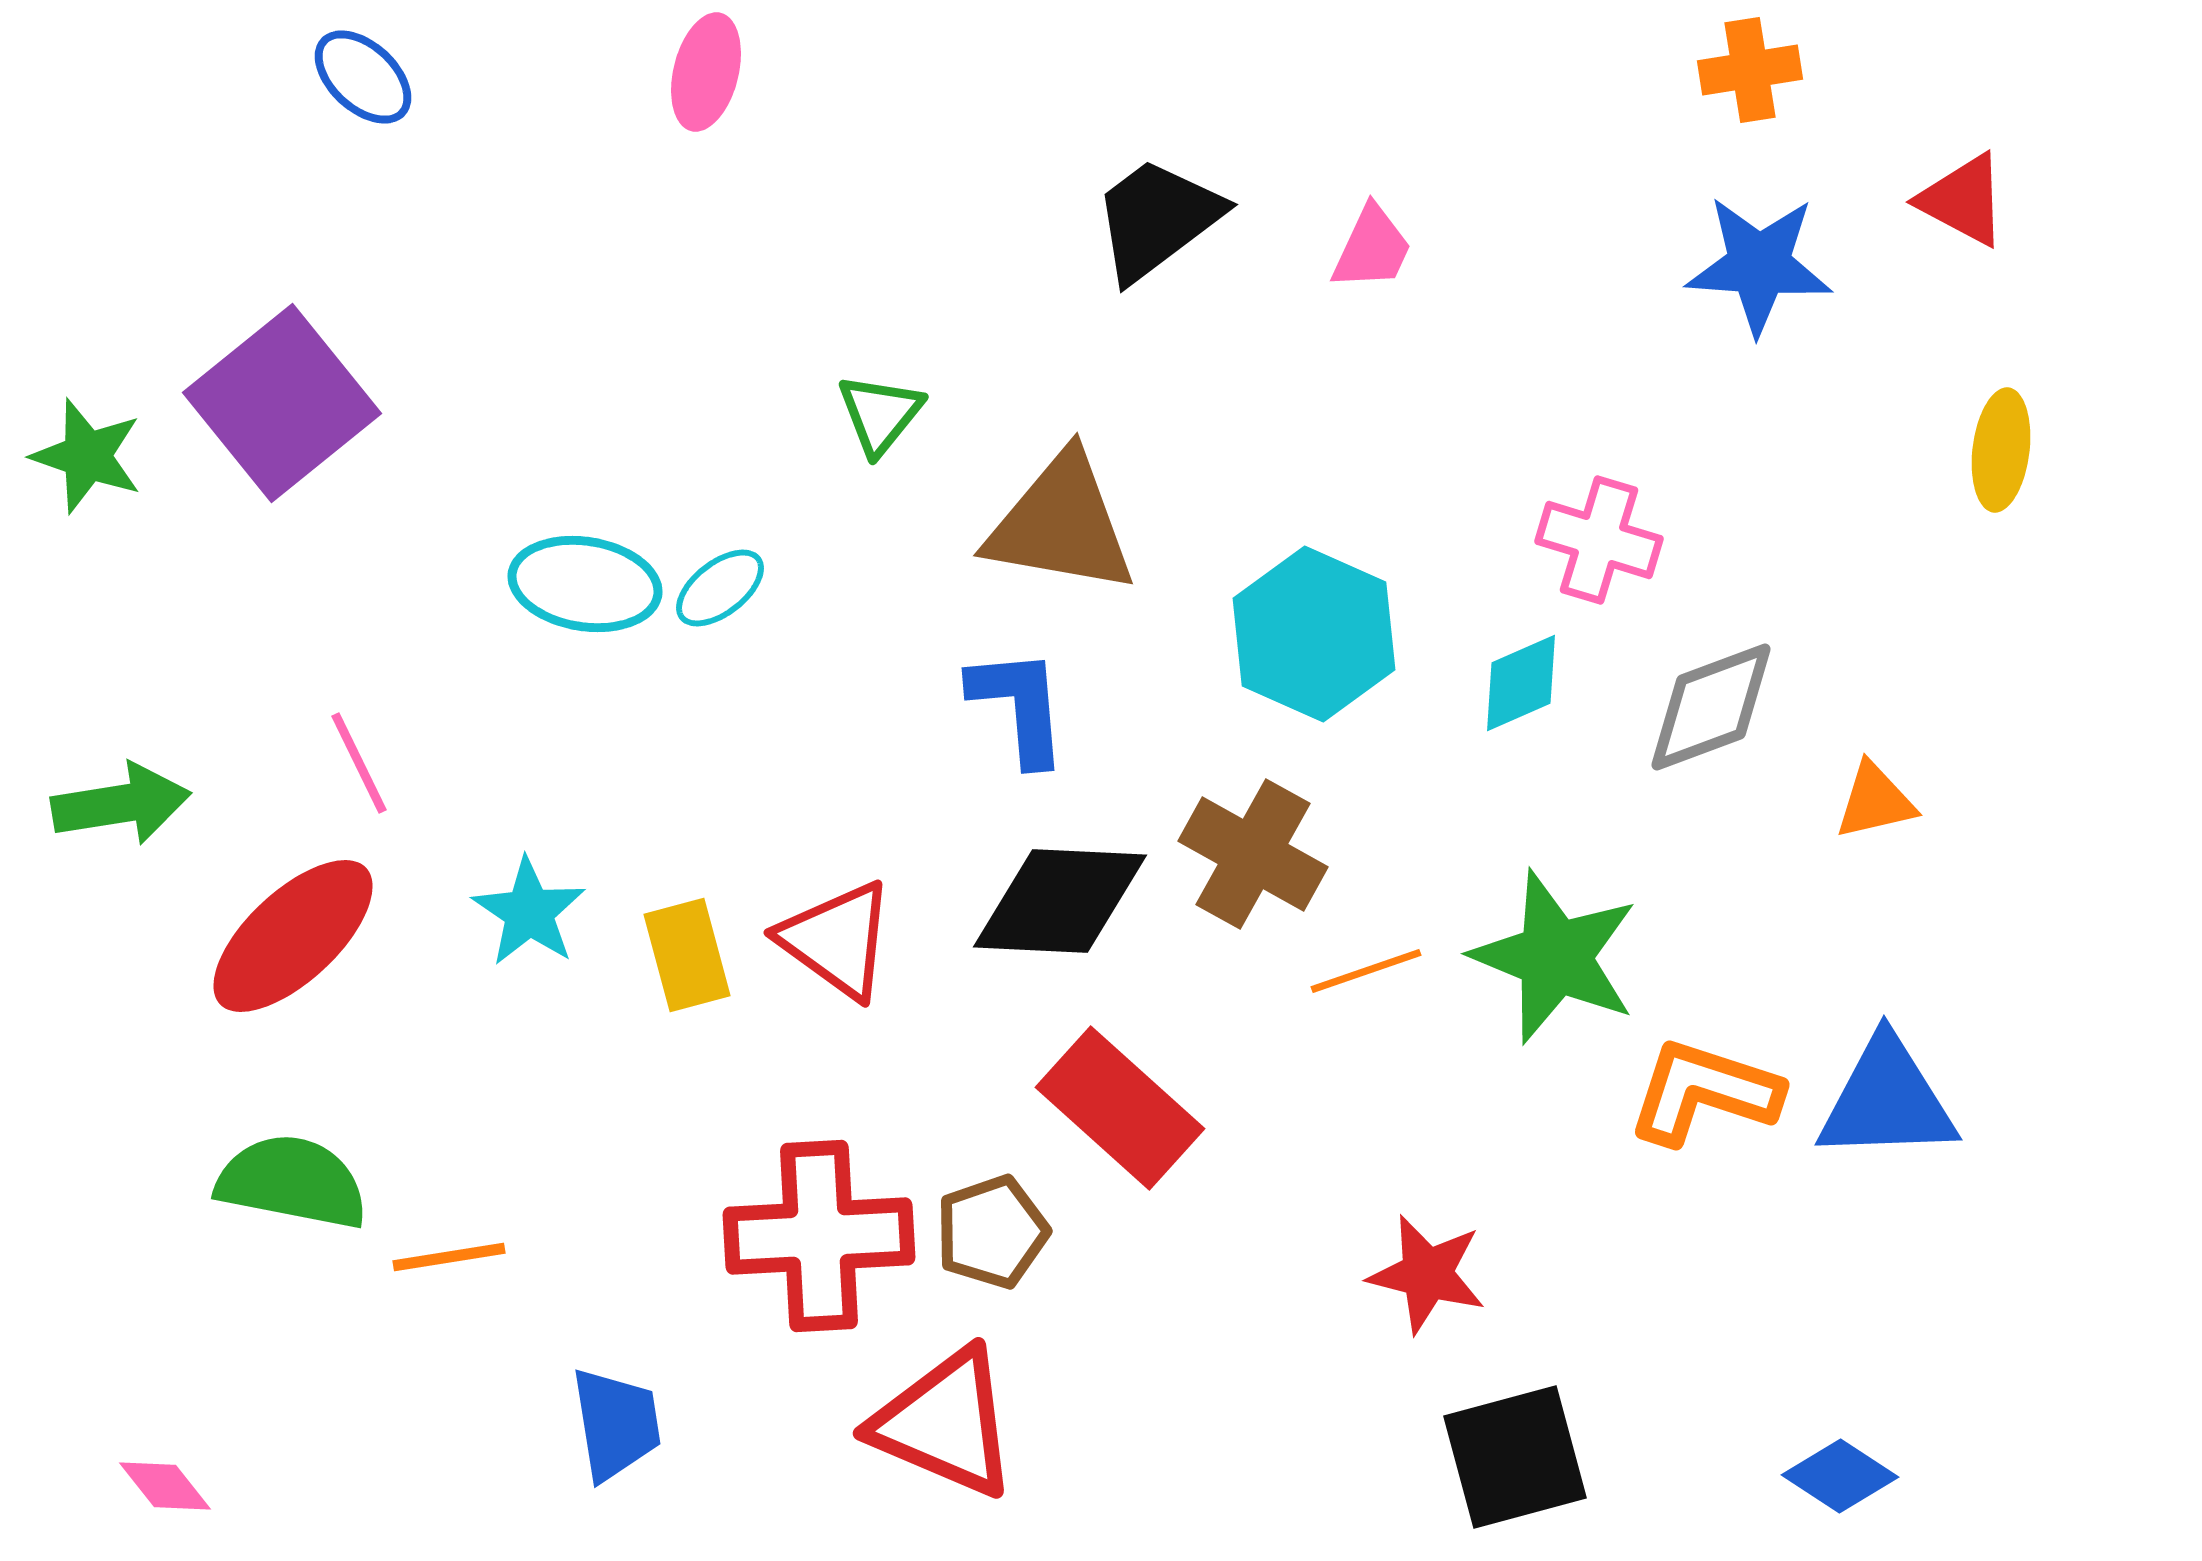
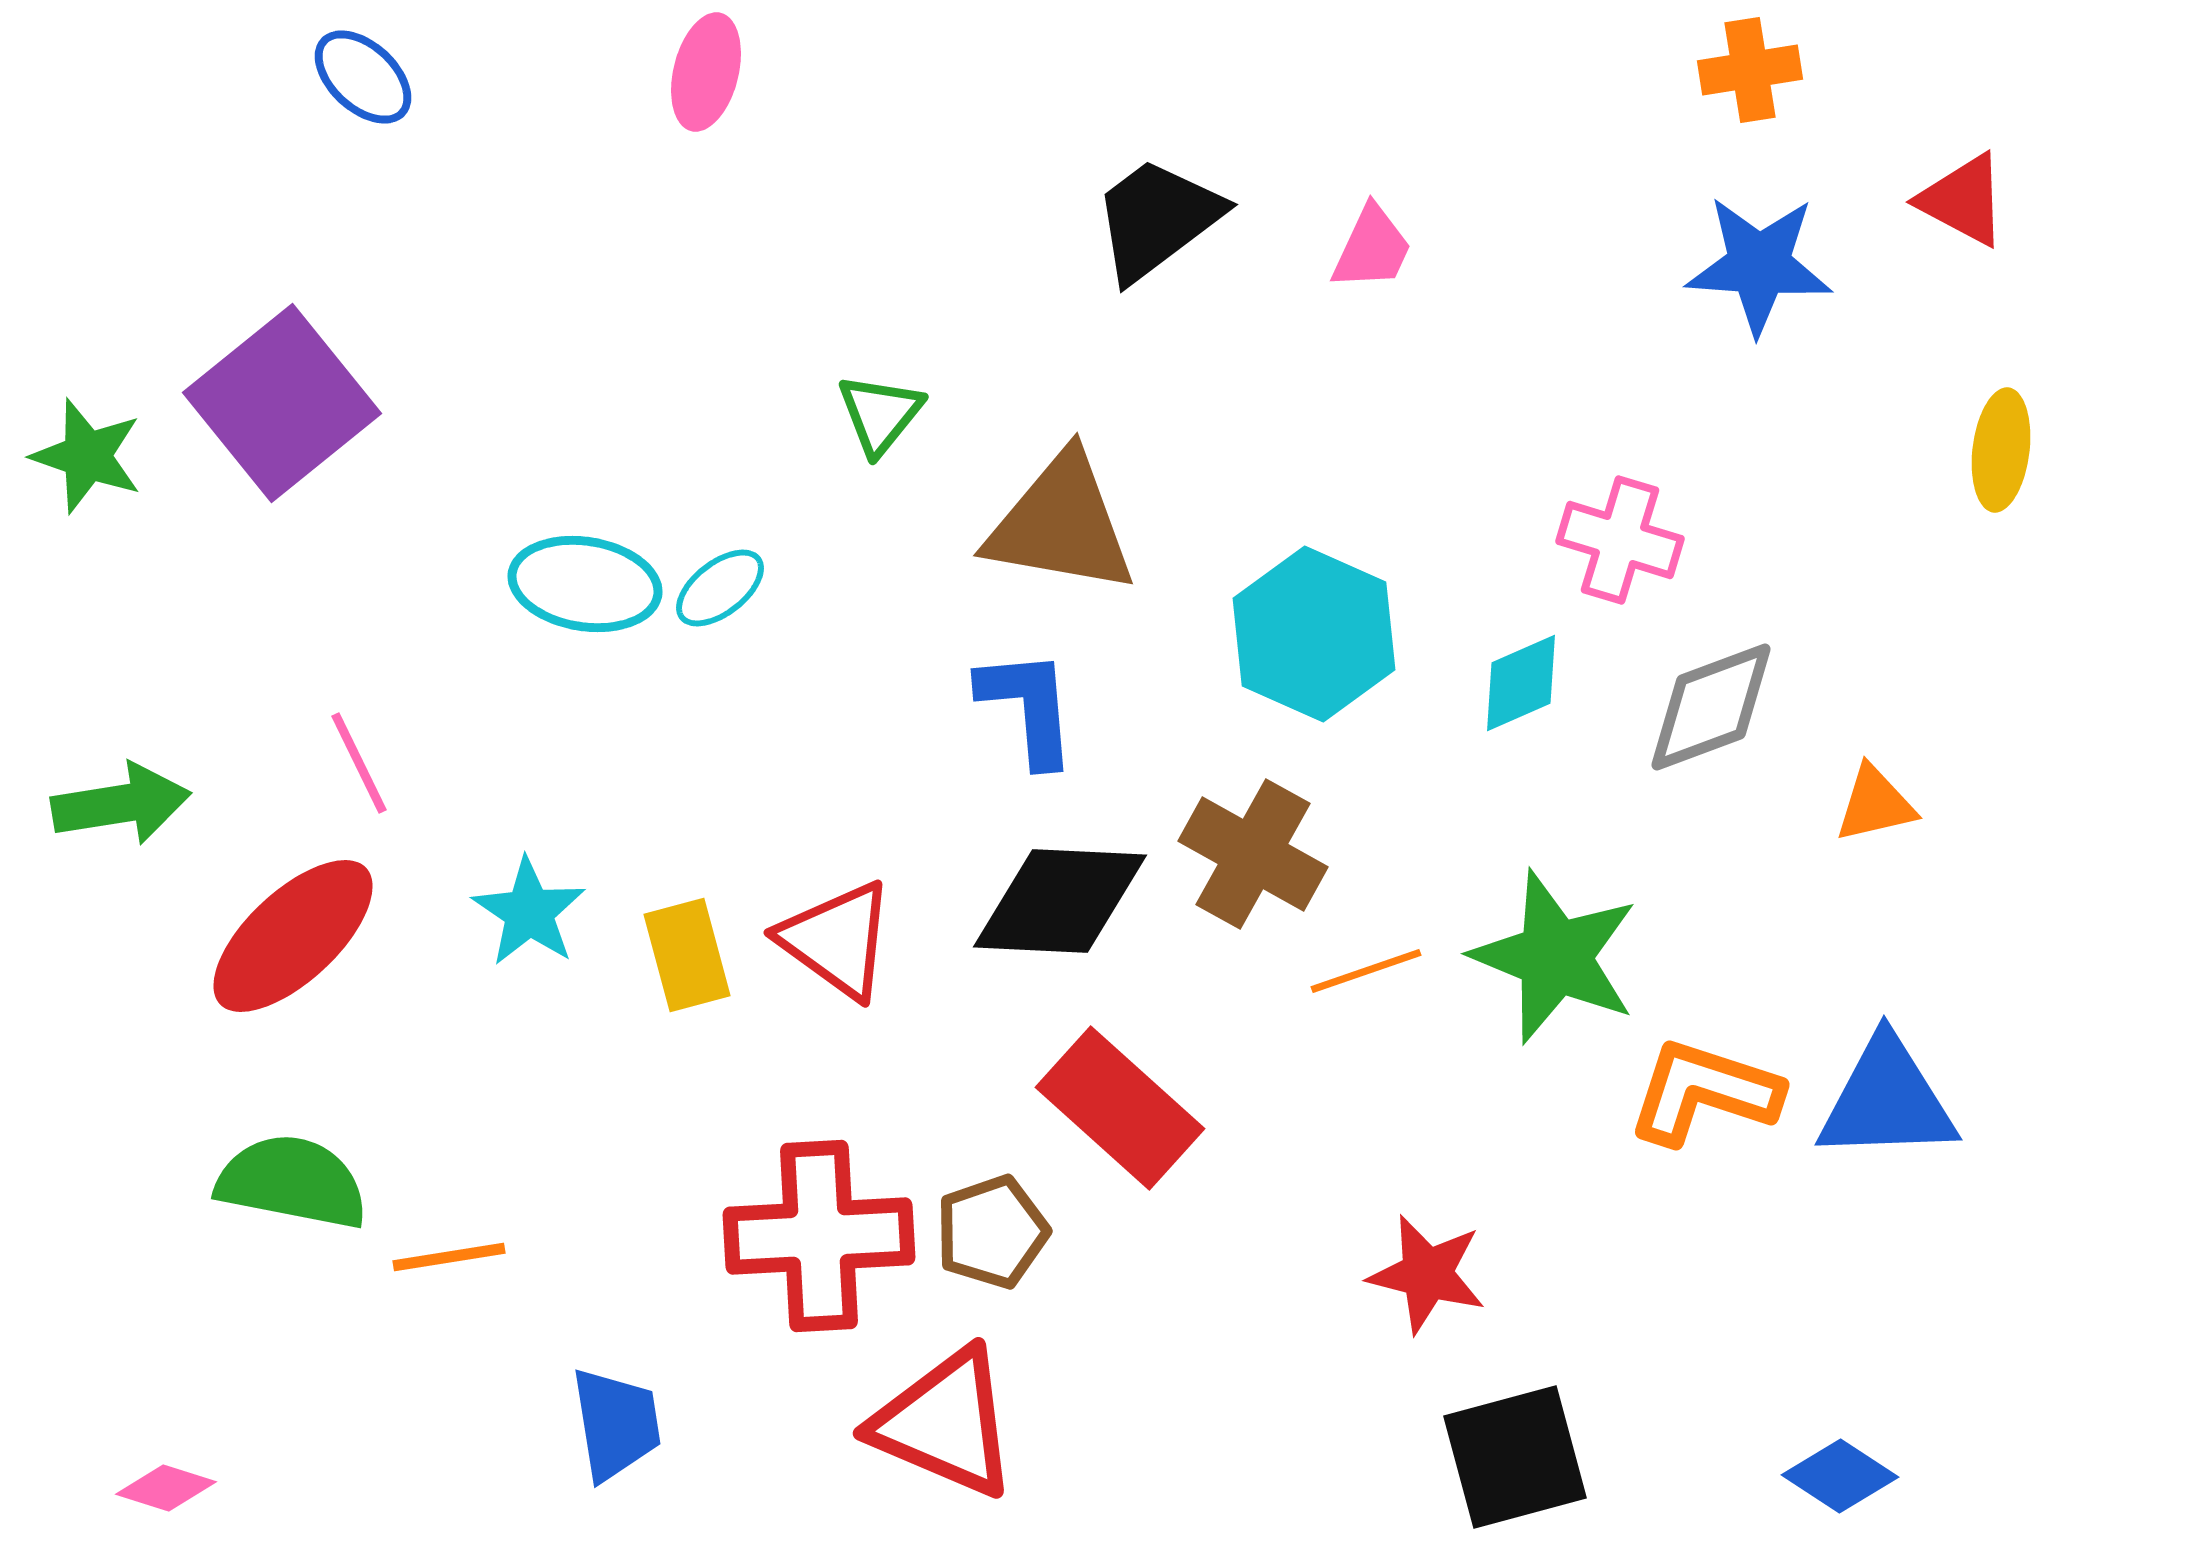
pink cross at (1599, 540): moved 21 px right
blue L-shape at (1019, 706): moved 9 px right, 1 px down
orange triangle at (1875, 801): moved 3 px down
pink diamond at (165, 1486): moved 1 px right, 2 px down; rotated 34 degrees counterclockwise
